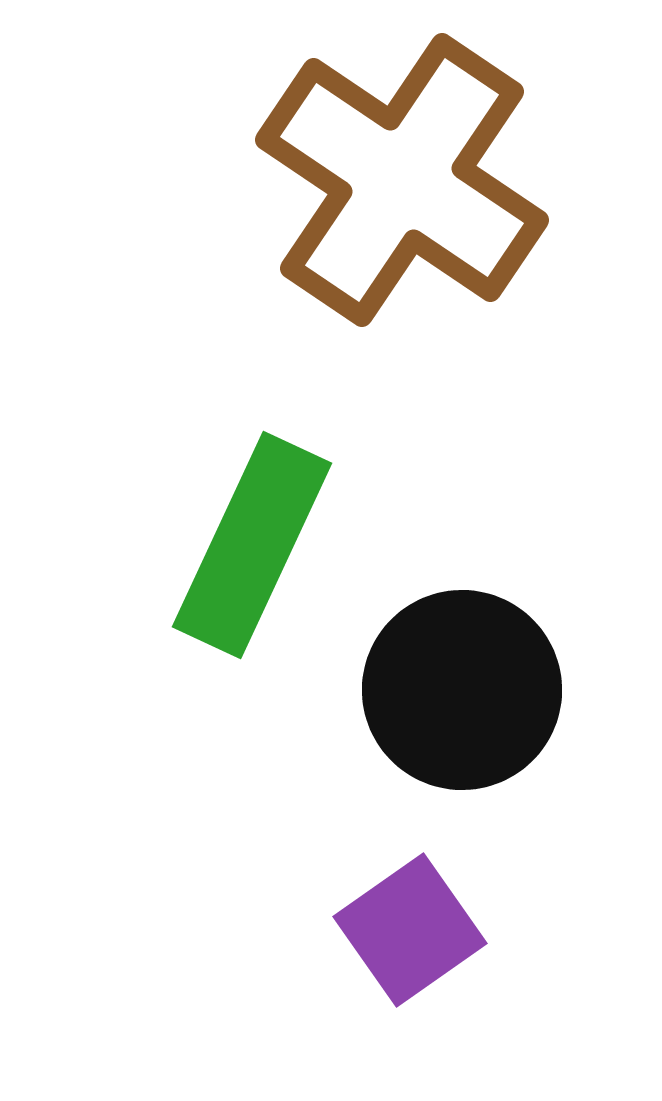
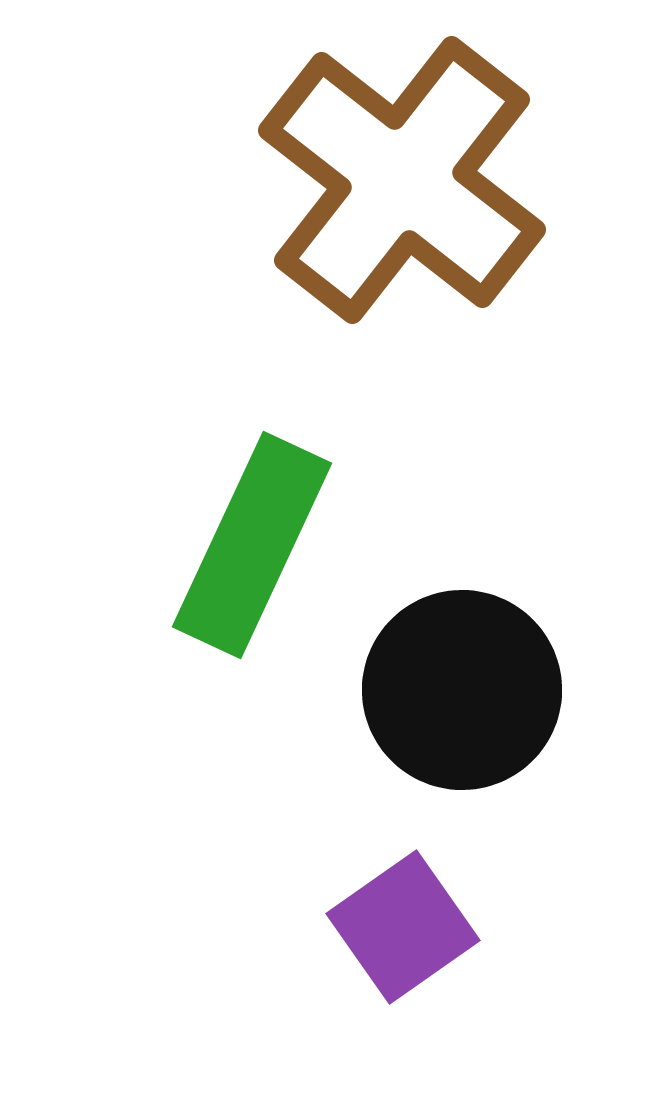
brown cross: rotated 4 degrees clockwise
purple square: moved 7 px left, 3 px up
